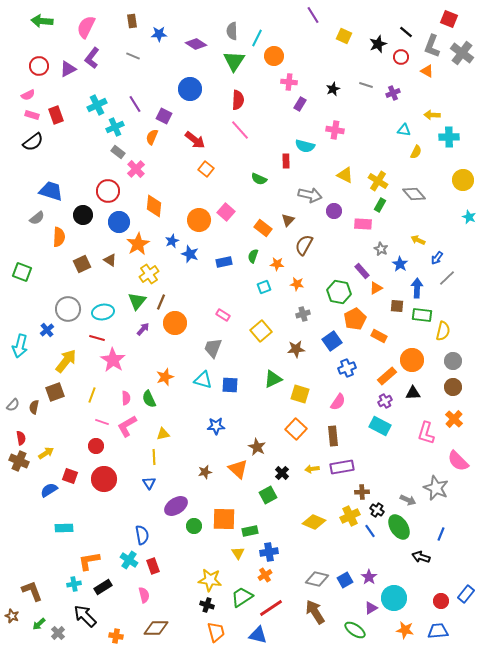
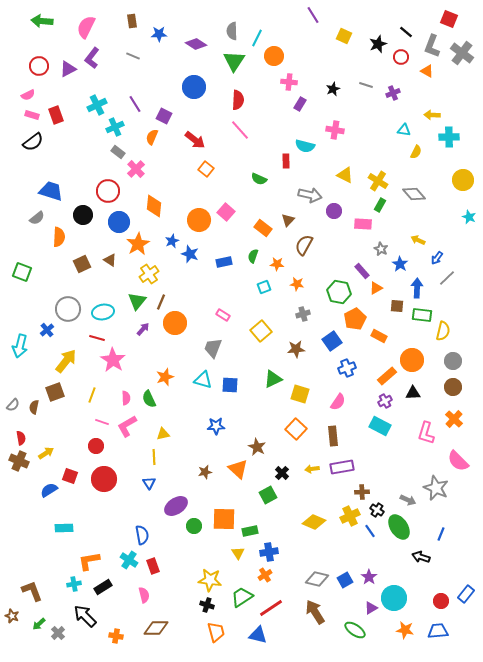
blue circle at (190, 89): moved 4 px right, 2 px up
